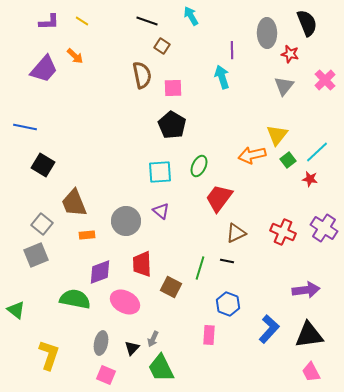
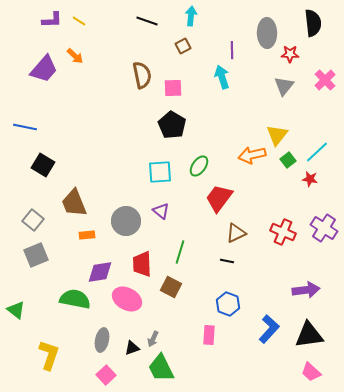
cyan arrow at (191, 16): rotated 36 degrees clockwise
yellow line at (82, 21): moved 3 px left
purple L-shape at (49, 22): moved 3 px right, 2 px up
black semicircle at (307, 23): moved 6 px right; rotated 16 degrees clockwise
brown square at (162, 46): moved 21 px right; rotated 28 degrees clockwise
red star at (290, 54): rotated 12 degrees counterclockwise
green ellipse at (199, 166): rotated 10 degrees clockwise
gray square at (42, 224): moved 9 px left, 4 px up
green line at (200, 268): moved 20 px left, 16 px up
purple diamond at (100, 272): rotated 12 degrees clockwise
pink ellipse at (125, 302): moved 2 px right, 3 px up
gray ellipse at (101, 343): moved 1 px right, 3 px up
black triangle at (132, 348): rotated 28 degrees clockwise
pink trapezoid at (311, 372): rotated 20 degrees counterclockwise
pink square at (106, 375): rotated 24 degrees clockwise
